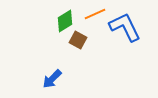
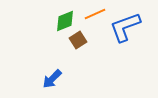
green diamond: rotated 10 degrees clockwise
blue L-shape: rotated 84 degrees counterclockwise
brown square: rotated 30 degrees clockwise
